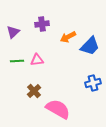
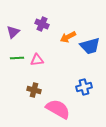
purple cross: rotated 32 degrees clockwise
blue trapezoid: rotated 30 degrees clockwise
green line: moved 3 px up
blue cross: moved 9 px left, 4 px down
brown cross: moved 1 px up; rotated 32 degrees counterclockwise
